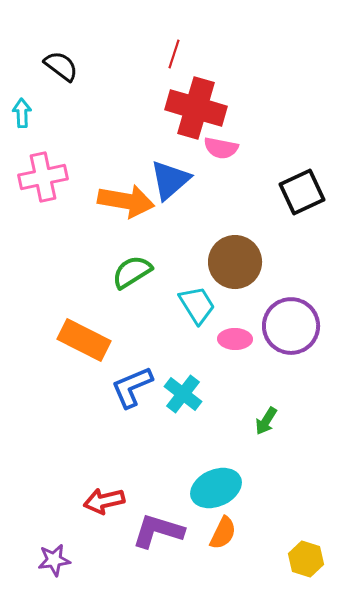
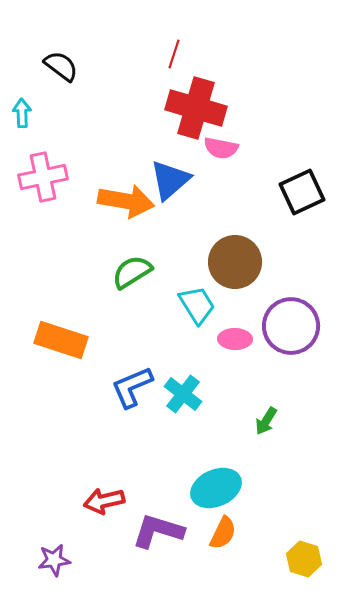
orange rectangle: moved 23 px left; rotated 9 degrees counterclockwise
yellow hexagon: moved 2 px left
